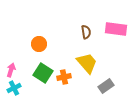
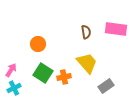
orange circle: moved 1 px left
pink arrow: rotated 16 degrees clockwise
